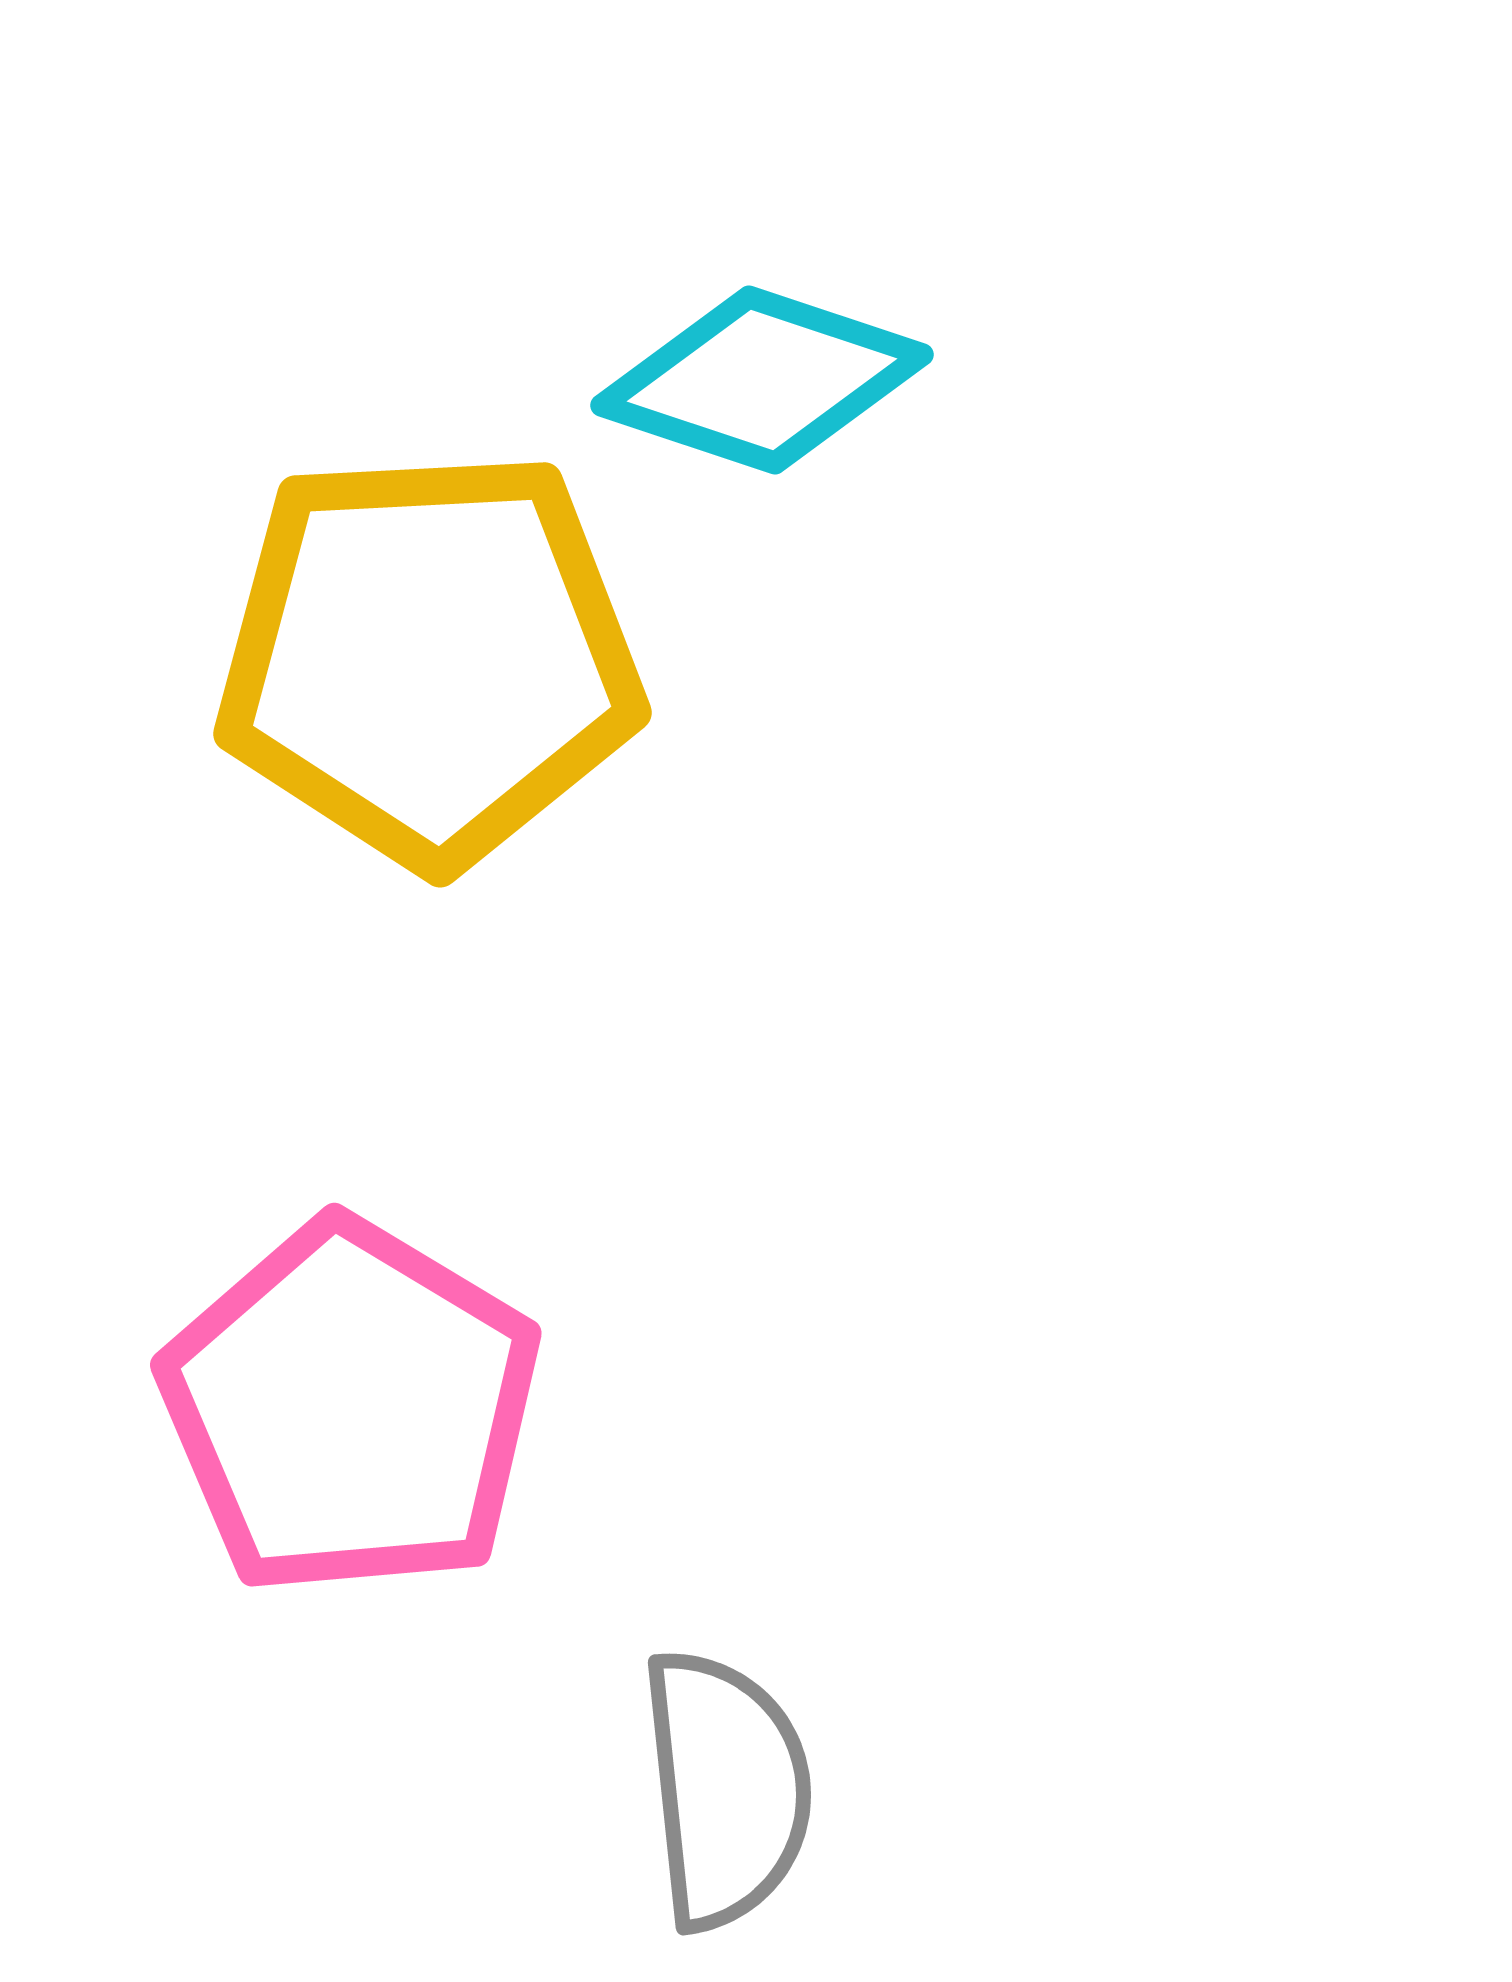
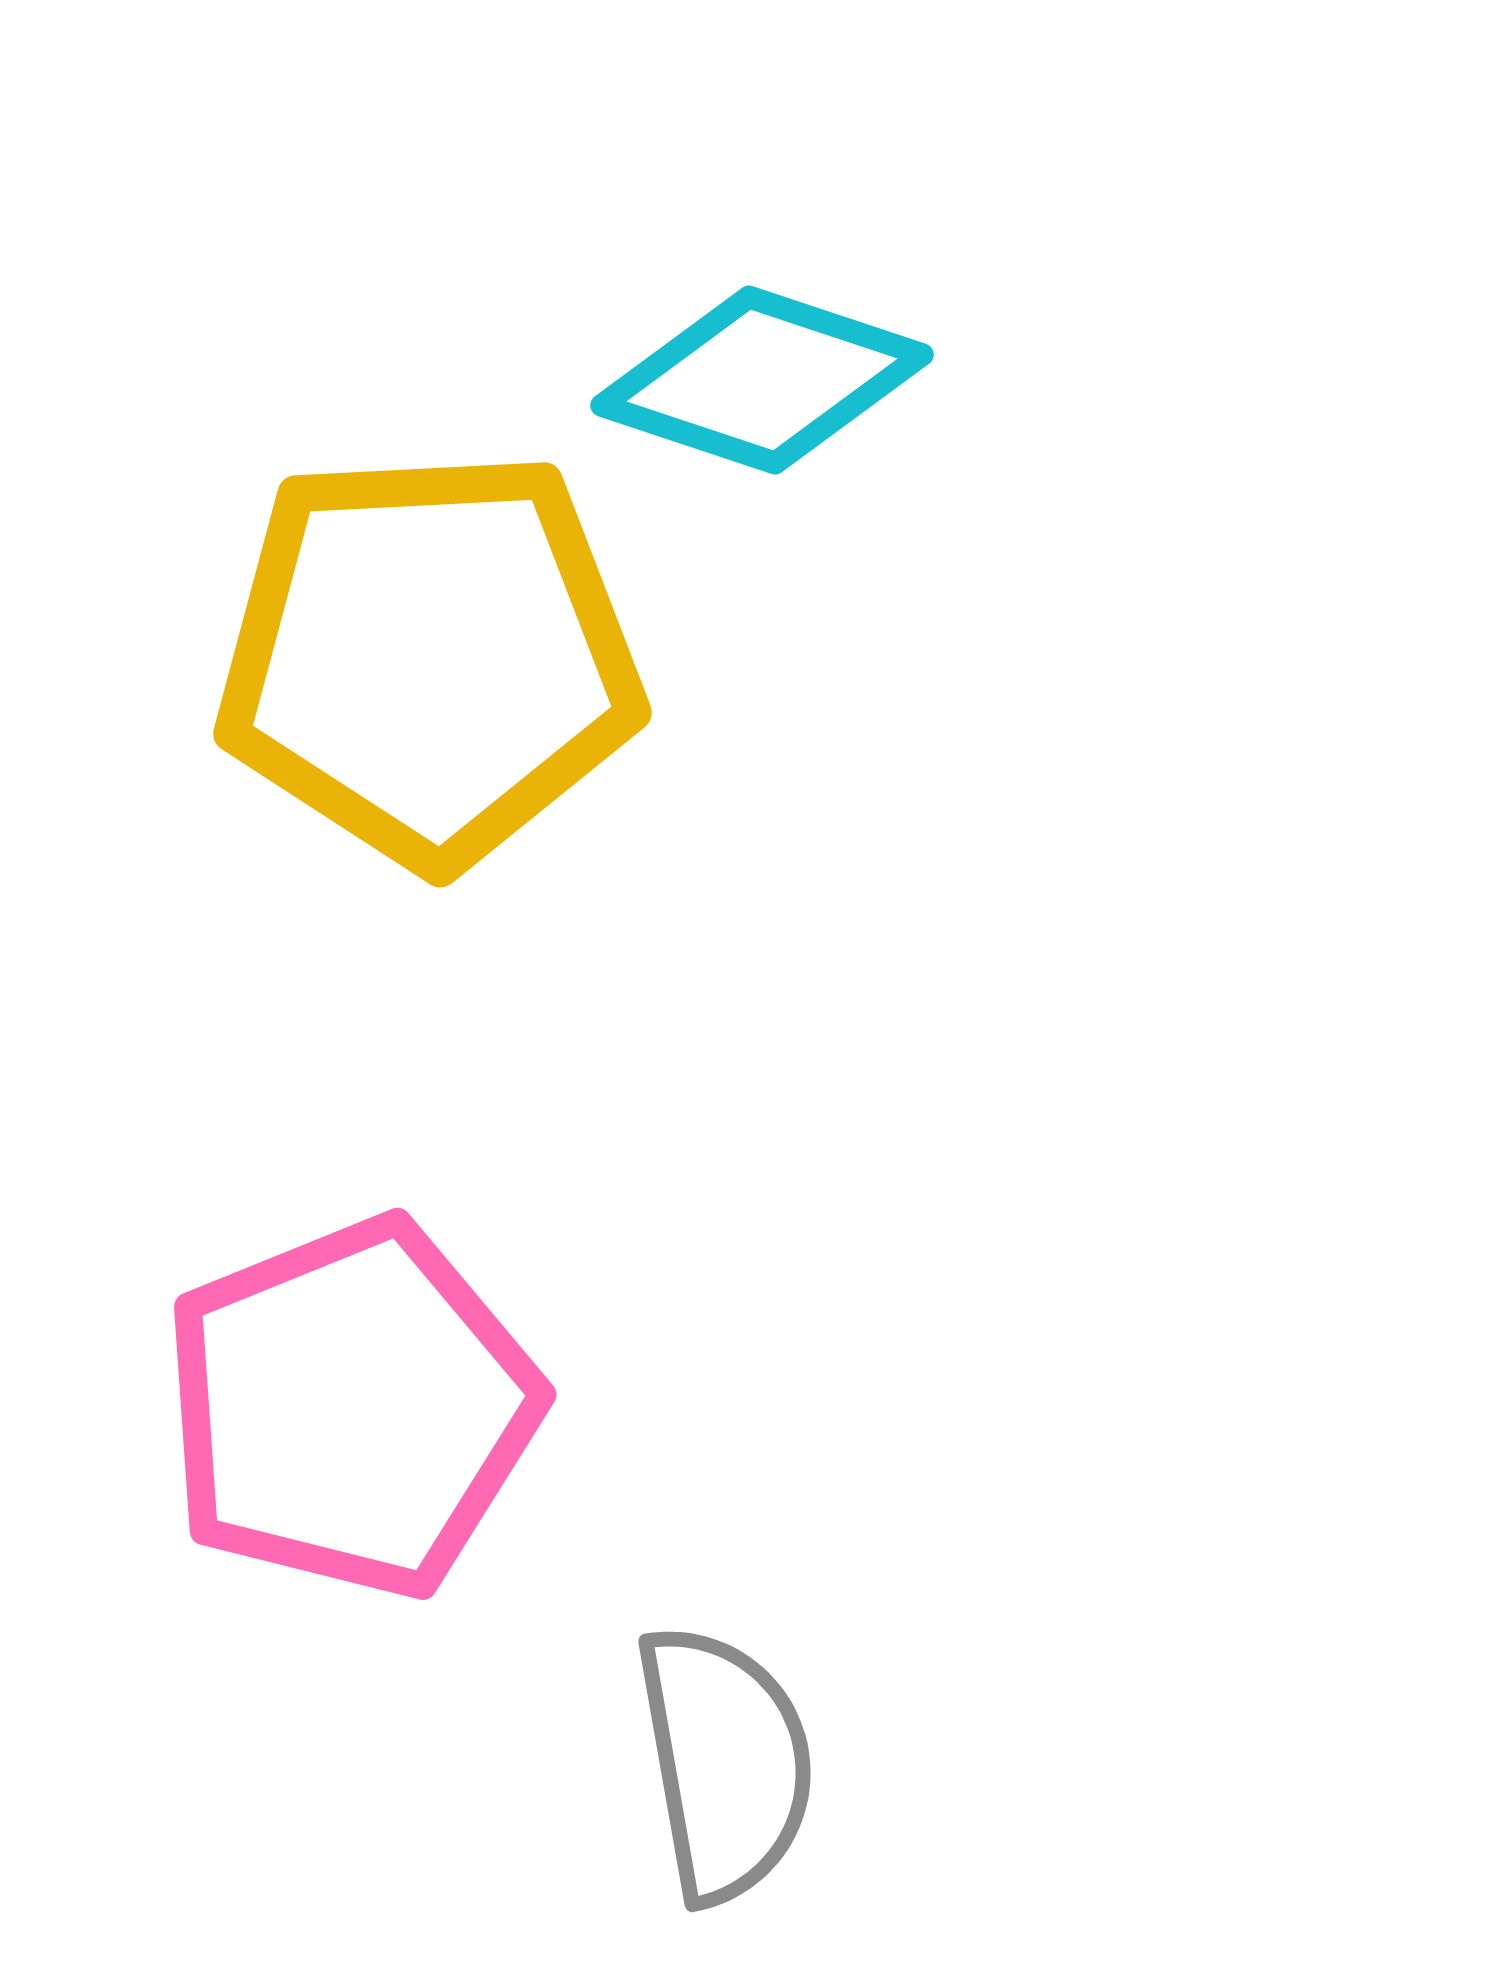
pink pentagon: rotated 19 degrees clockwise
gray semicircle: moved 1 px left, 26 px up; rotated 4 degrees counterclockwise
